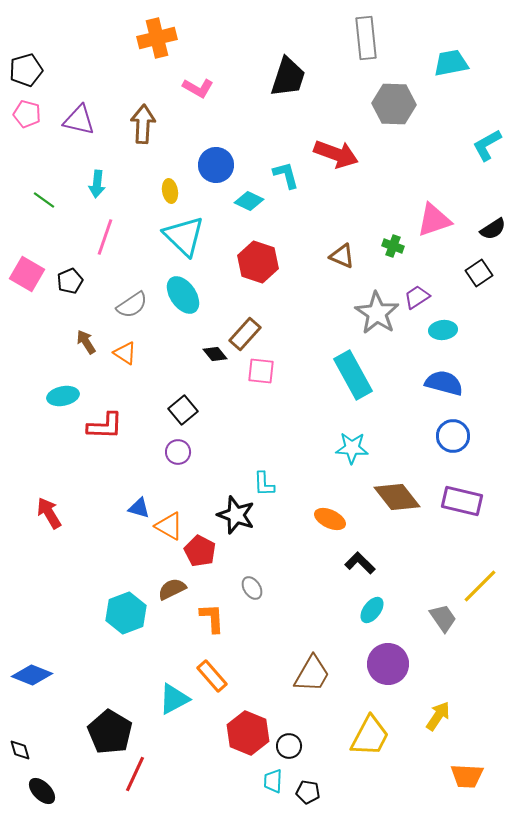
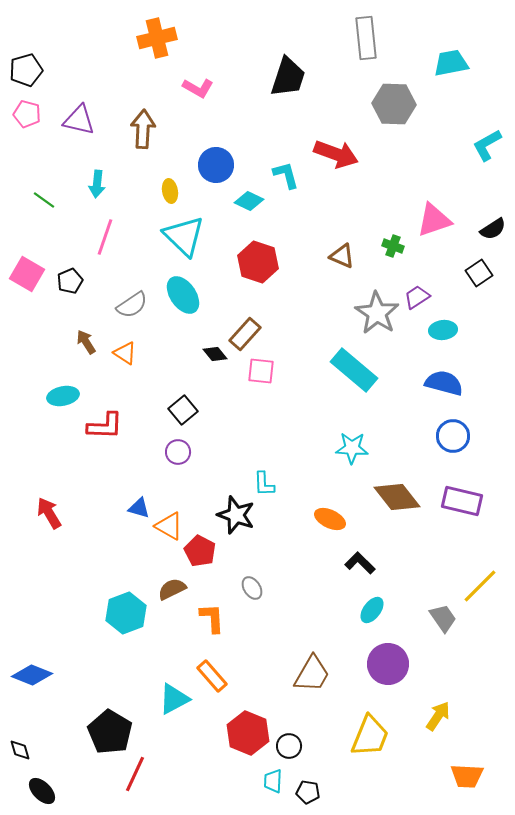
brown arrow at (143, 124): moved 5 px down
cyan rectangle at (353, 375): moved 1 px right, 5 px up; rotated 21 degrees counterclockwise
yellow trapezoid at (370, 736): rotated 6 degrees counterclockwise
